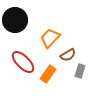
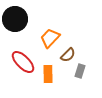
black circle: moved 1 px up
brown semicircle: rotated 14 degrees counterclockwise
orange rectangle: rotated 36 degrees counterclockwise
